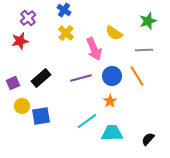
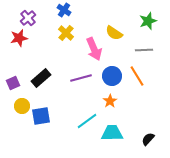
red star: moved 1 px left, 3 px up
